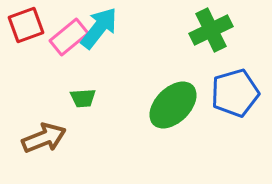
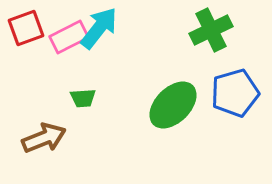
red square: moved 3 px down
pink rectangle: rotated 12 degrees clockwise
